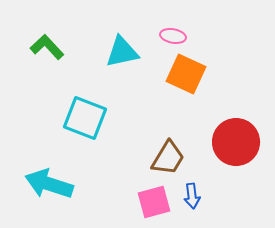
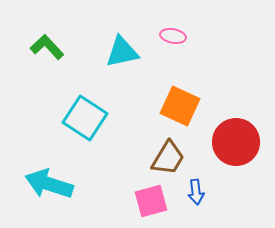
orange square: moved 6 px left, 32 px down
cyan square: rotated 12 degrees clockwise
blue arrow: moved 4 px right, 4 px up
pink square: moved 3 px left, 1 px up
